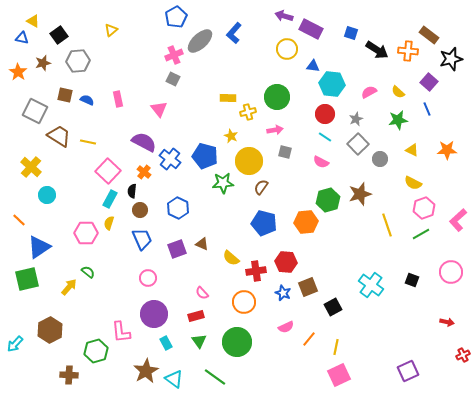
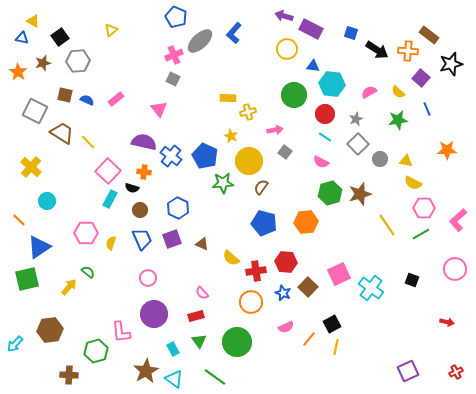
blue pentagon at (176, 17): rotated 20 degrees counterclockwise
black square at (59, 35): moved 1 px right, 2 px down
black star at (451, 59): moved 5 px down
purple square at (429, 82): moved 8 px left, 4 px up
green circle at (277, 97): moved 17 px right, 2 px up
pink rectangle at (118, 99): moved 2 px left; rotated 63 degrees clockwise
brown trapezoid at (59, 136): moved 3 px right, 3 px up
yellow line at (88, 142): rotated 35 degrees clockwise
purple semicircle at (144, 142): rotated 15 degrees counterclockwise
yellow triangle at (412, 150): moved 6 px left, 11 px down; rotated 16 degrees counterclockwise
gray square at (285, 152): rotated 24 degrees clockwise
blue pentagon at (205, 156): rotated 10 degrees clockwise
blue cross at (170, 159): moved 1 px right, 3 px up
orange cross at (144, 172): rotated 32 degrees counterclockwise
black semicircle at (132, 191): moved 3 px up; rotated 80 degrees counterclockwise
cyan circle at (47, 195): moved 6 px down
green hexagon at (328, 200): moved 2 px right, 7 px up
pink hexagon at (424, 208): rotated 20 degrees clockwise
yellow semicircle at (109, 223): moved 2 px right, 20 px down
yellow line at (387, 225): rotated 15 degrees counterclockwise
purple square at (177, 249): moved 5 px left, 10 px up
pink circle at (451, 272): moved 4 px right, 3 px up
cyan cross at (371, 285): moved 3 px down
brown square at (308, 287): rotated 24 degrees counterclockwise
orange circle at (244, 302): moved 7 px right
black square at (333, 307): moved 1 px left, 17 px down
brown hexagon at (50, 330): rotated 20 degrees clockwise
cyan rectangle at (166, 343): moved 7 px right, 6 px down
red cross at (463, 355): moved 7 px left, 17 px down
pink square at (339, 375): moved 101 px up
